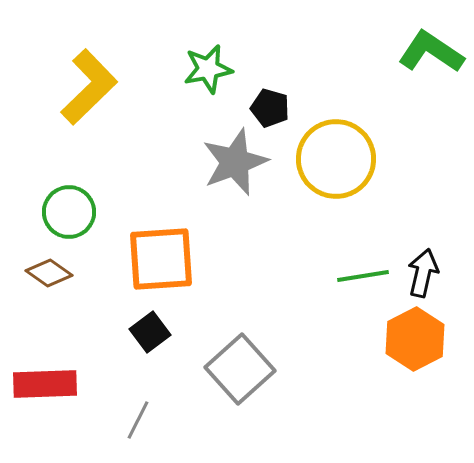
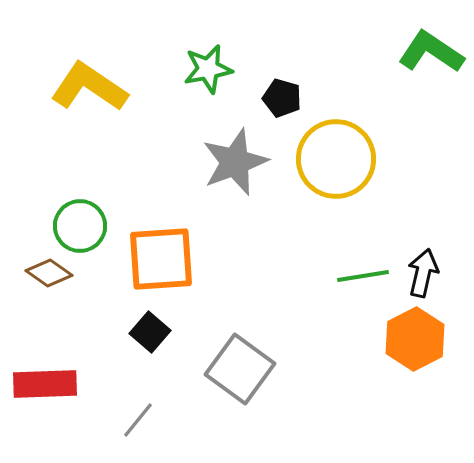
yellow L-shape: rotated 102 degrees counterclockwise
black pentagon: moved 12 px right, 10 px up
green circle: moved 11 px right, 14 px down
black square: rotated 12 degrees counterclockwise
gray square: rotated 12 degrees counterclockwise
gray line: rotated 12 degrees clockwise
